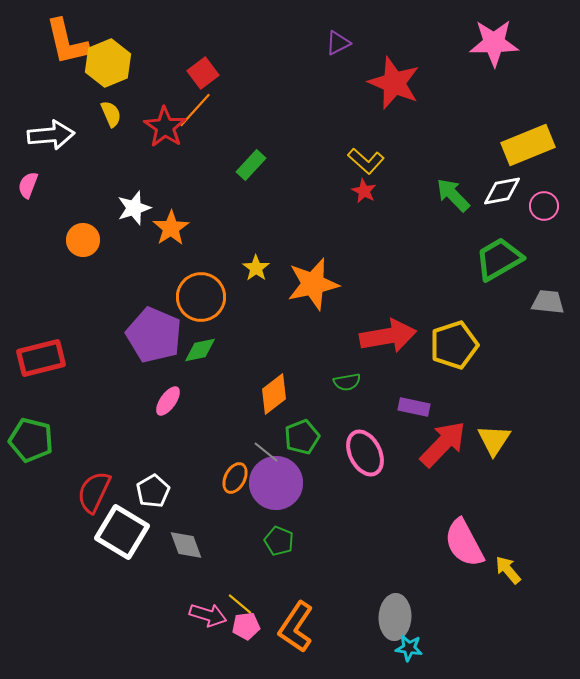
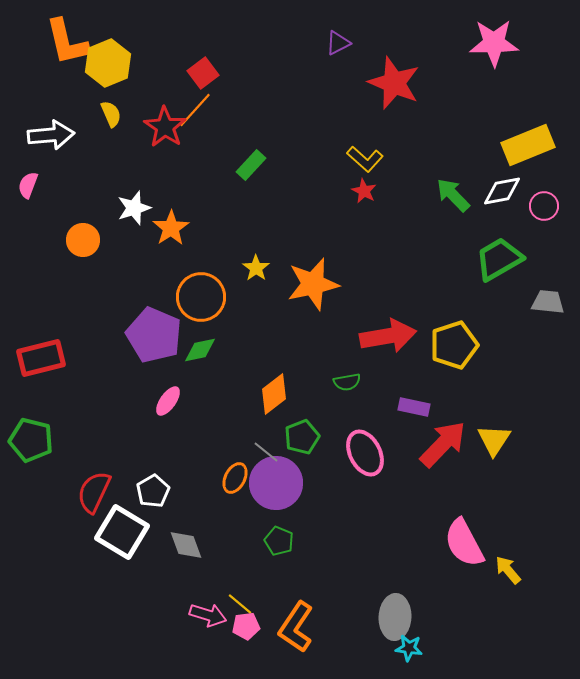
yellow L-shape at (366, 161): moved 1 px left, 2 px up
